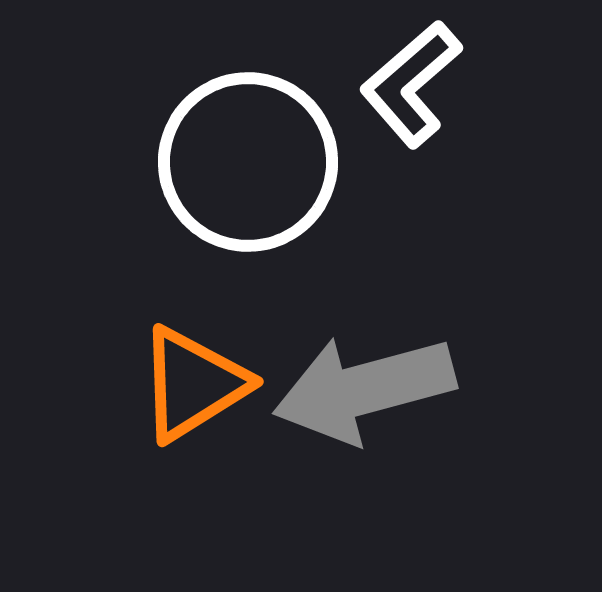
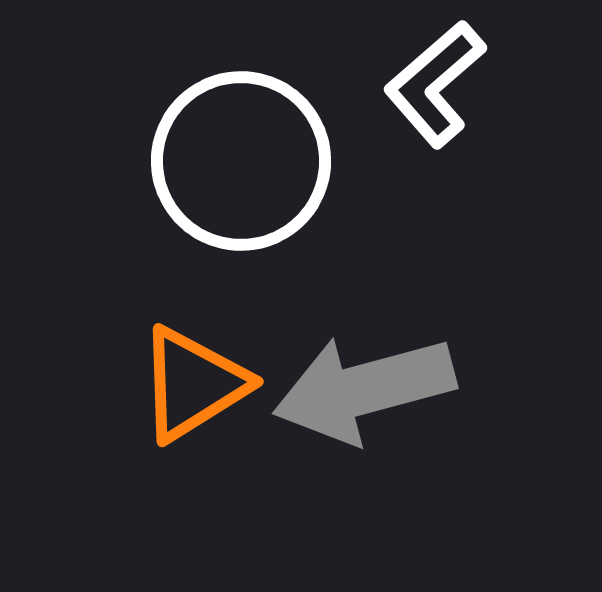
white L-shape: moved 24 px right
white circle: moved 7 px left, 1 px up
